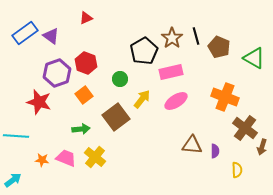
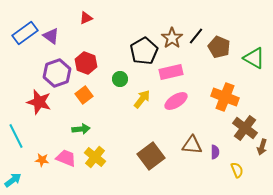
black line: rotated 54 degrees clockwise
brown square: moved 35 px right, 39 px down
cyan line: rotated 60 degrees clockwise
purple semicircle: moved 1 px down
yellow semicircle: rotated 21 degrees counterclockwise
